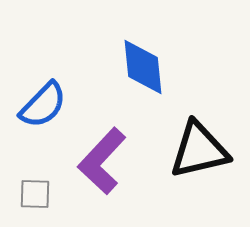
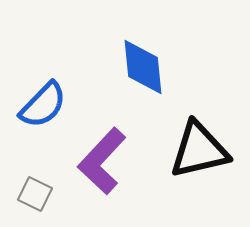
gray square: rotated 24 degrees clockwise
